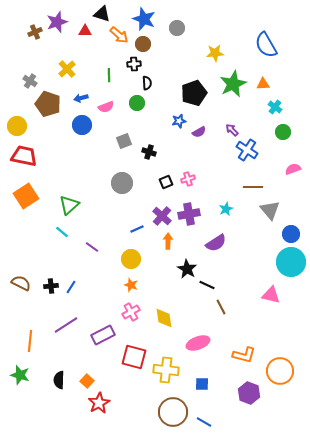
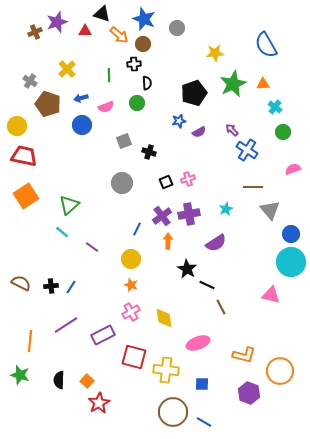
purple cross at (162, 216): rotated 12 degrees clockwise
blue line at (137, 229): rotated 40 degrees counterclockwise
